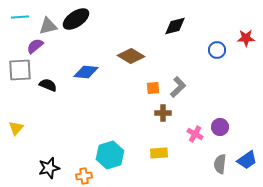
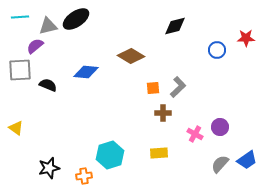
yellow triangle: rotated 35 degrees counterclockwise
gray semicircle: rotated 36 degrees clockwise
